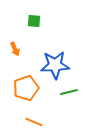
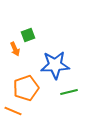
green square: moved 6 px left, 14 px down; rotated 24 degrees counterclockwise
orange line: moved 21 px left, 11 px up
